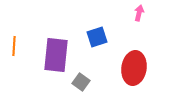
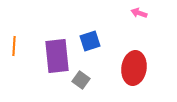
pink arrow: rotated 84 degrees counterclockwise
blue square: moved 7 px left, 4 px down
purple rectangle: moved 1 px right, 1 px down; rotated 12 degrees counterclockwise
gray square: moved 2 px up
